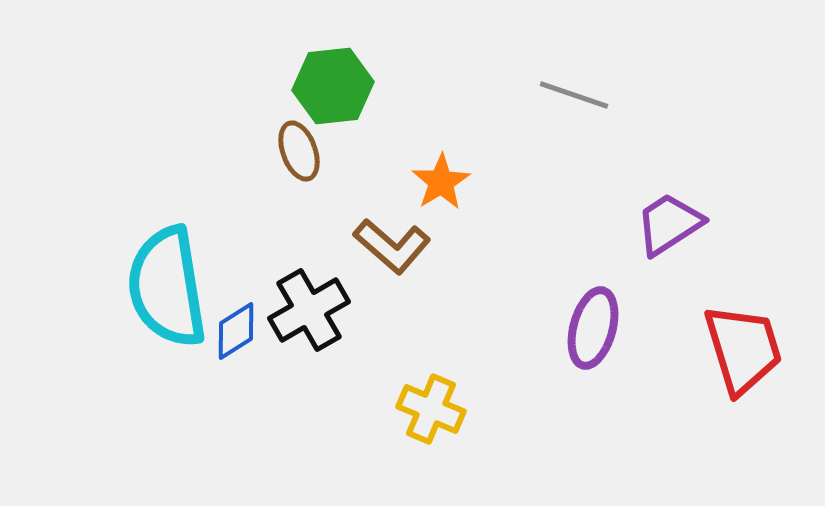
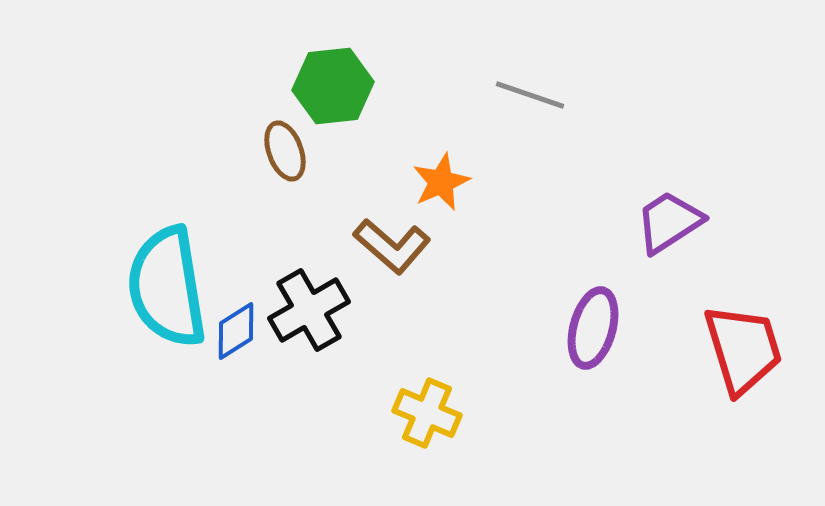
gray line: moved 44 px left
brown ellipse: moved 14 px left
orange star: rotated 8 degrees clockwise
purple trapezoid: moved 2 px up
yellow cross: moved 4 px left, 4 px down
